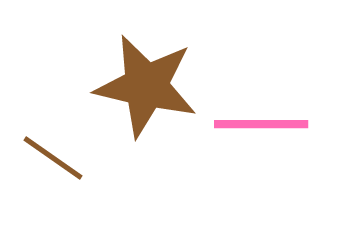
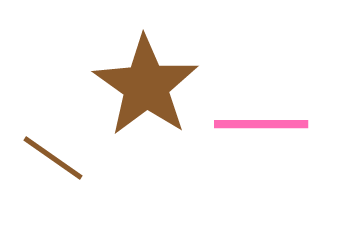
brown star: rotated 22 degrees clockwise
